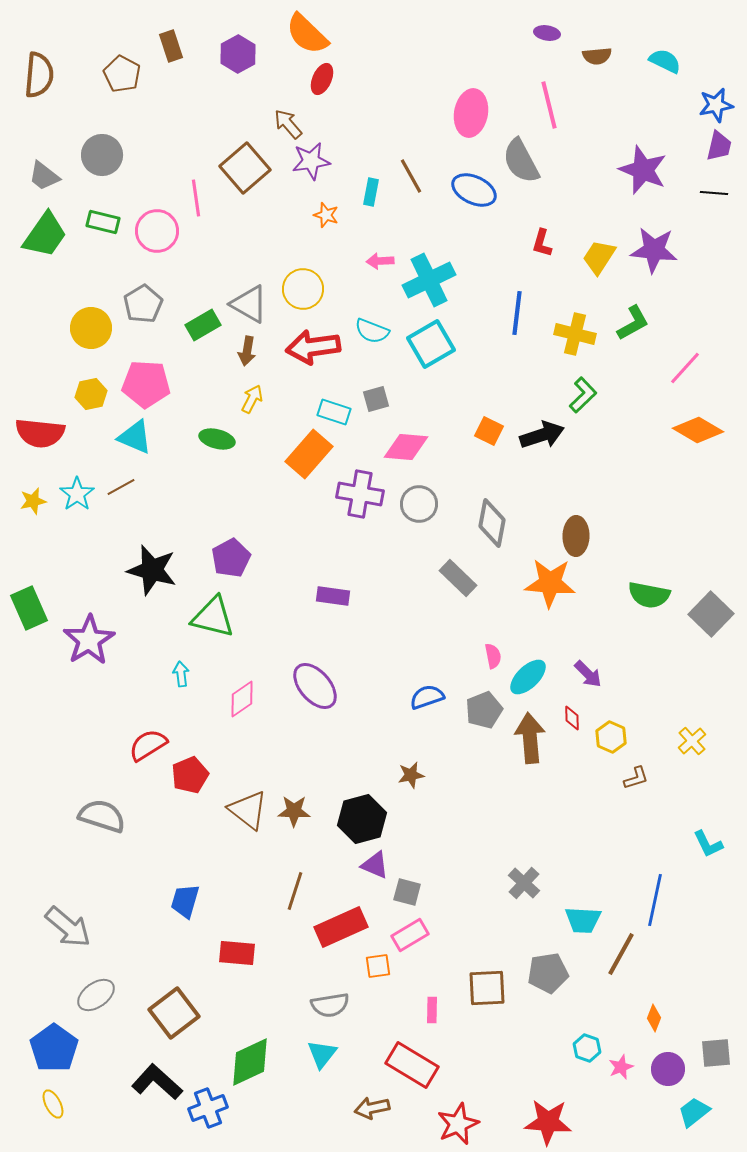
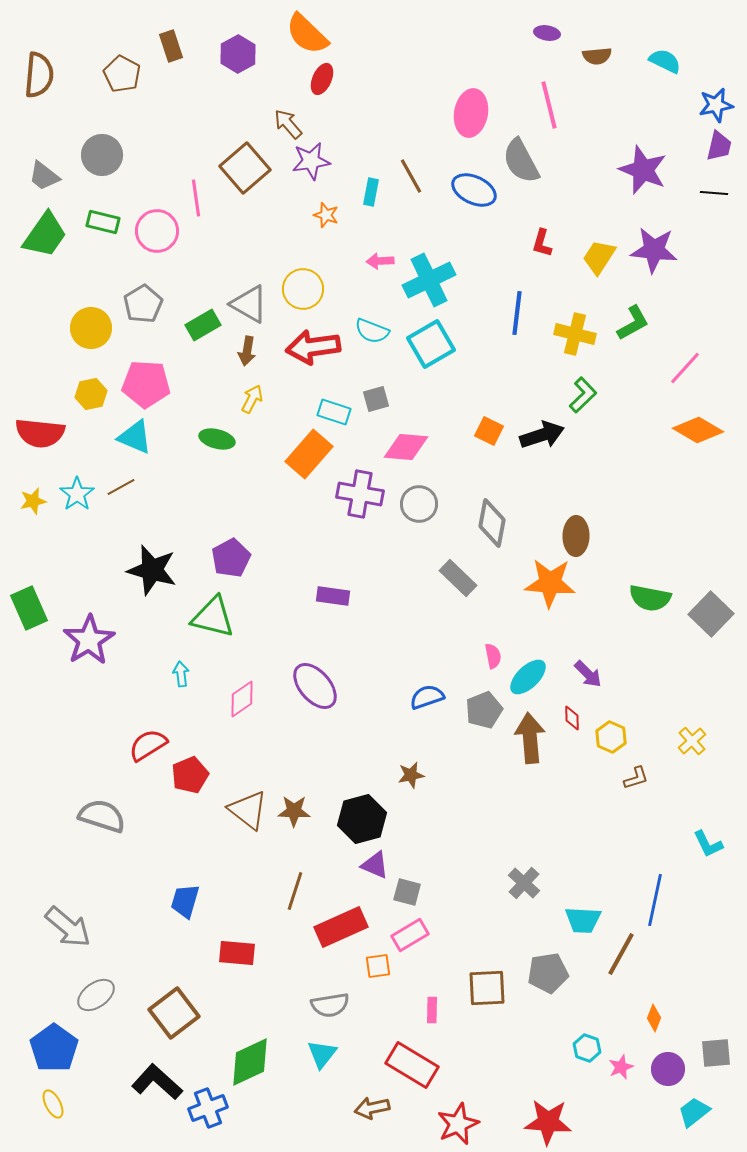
green semicircle at (649, 595): moved 1 px right, 3 px down
